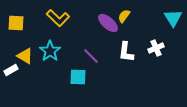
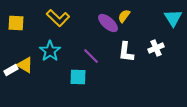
yellow triangle: moved 9 px down
